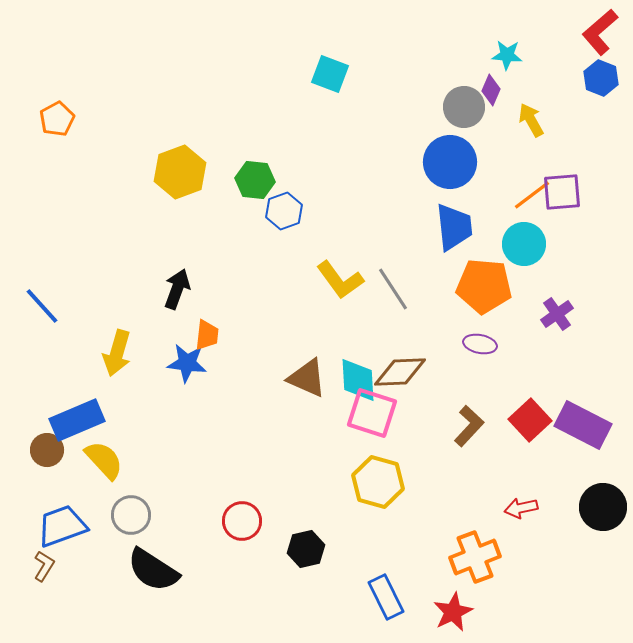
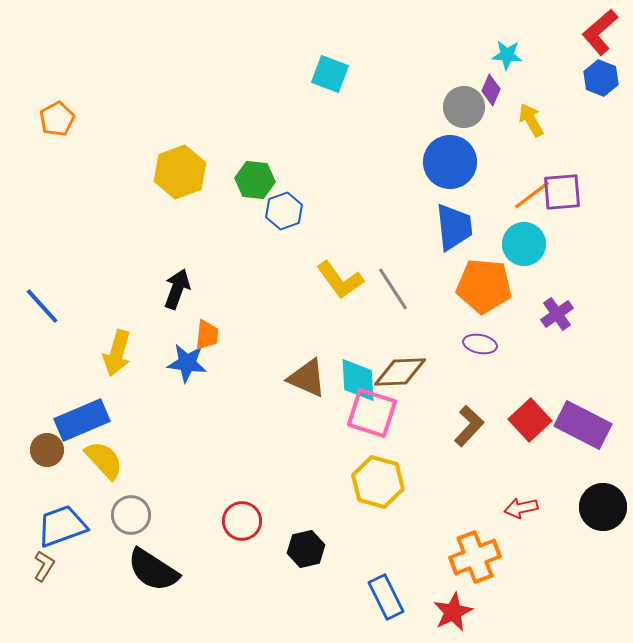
blue rectangle at (77, 420): moved 5 px right
